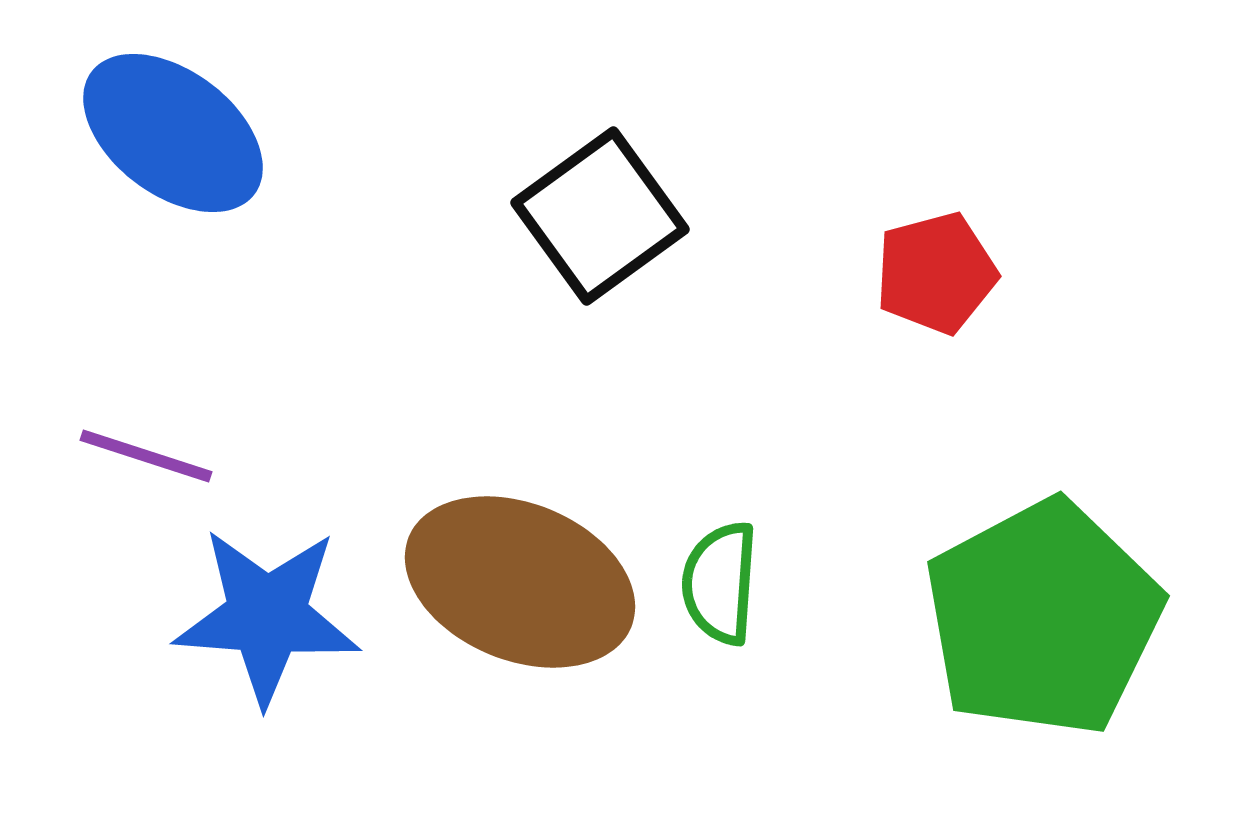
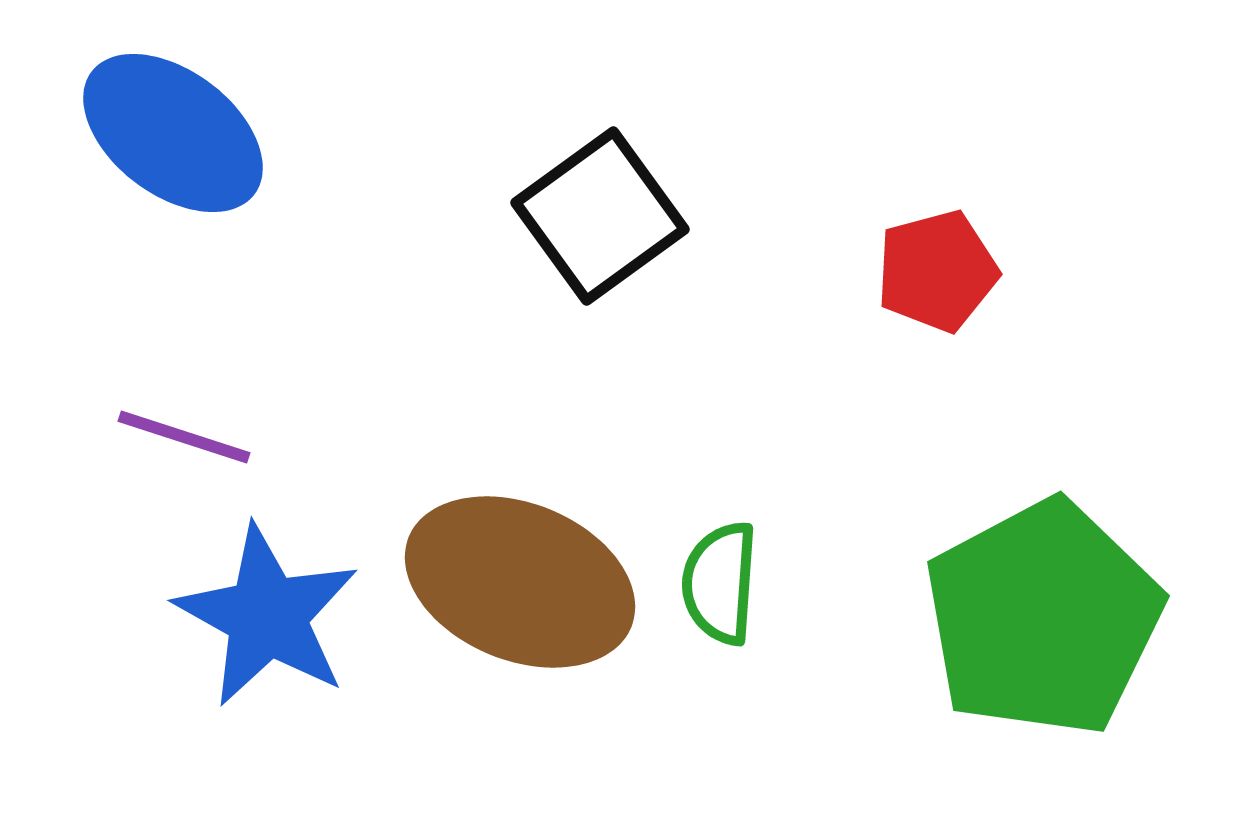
red pentagon: moved 1 px right, 2 px up
purple line: moved 38 px right, 19 px up
blue star: rotated 25 degrees clockwise
